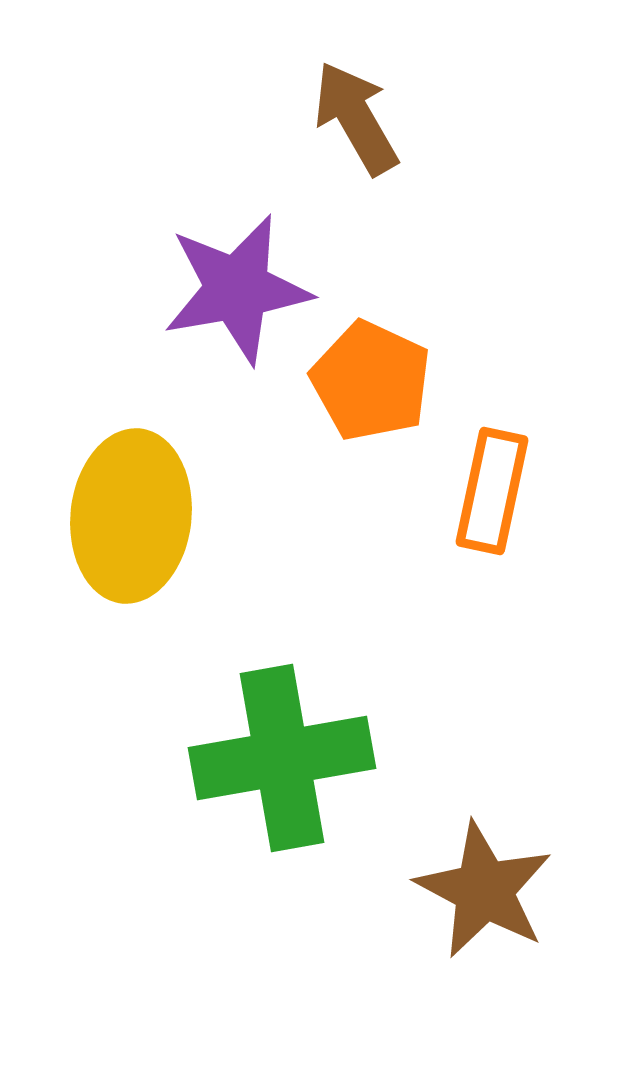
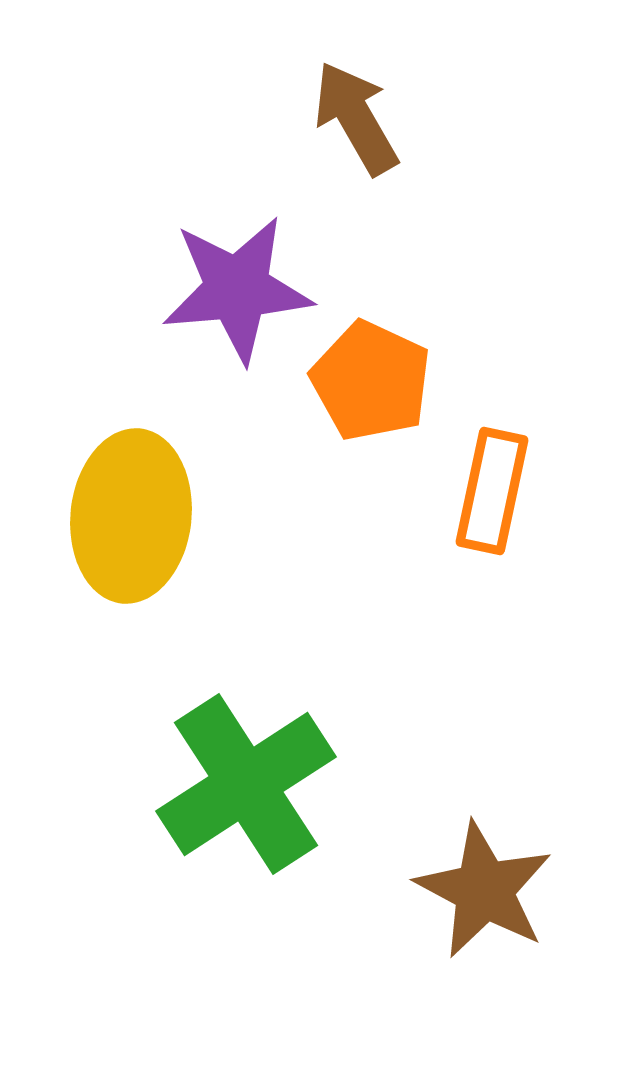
purple star: rotated 5 degrees clockwise
green cross: moved 36 px left, 26 px down; rotated 23 degrees counterclockwise
